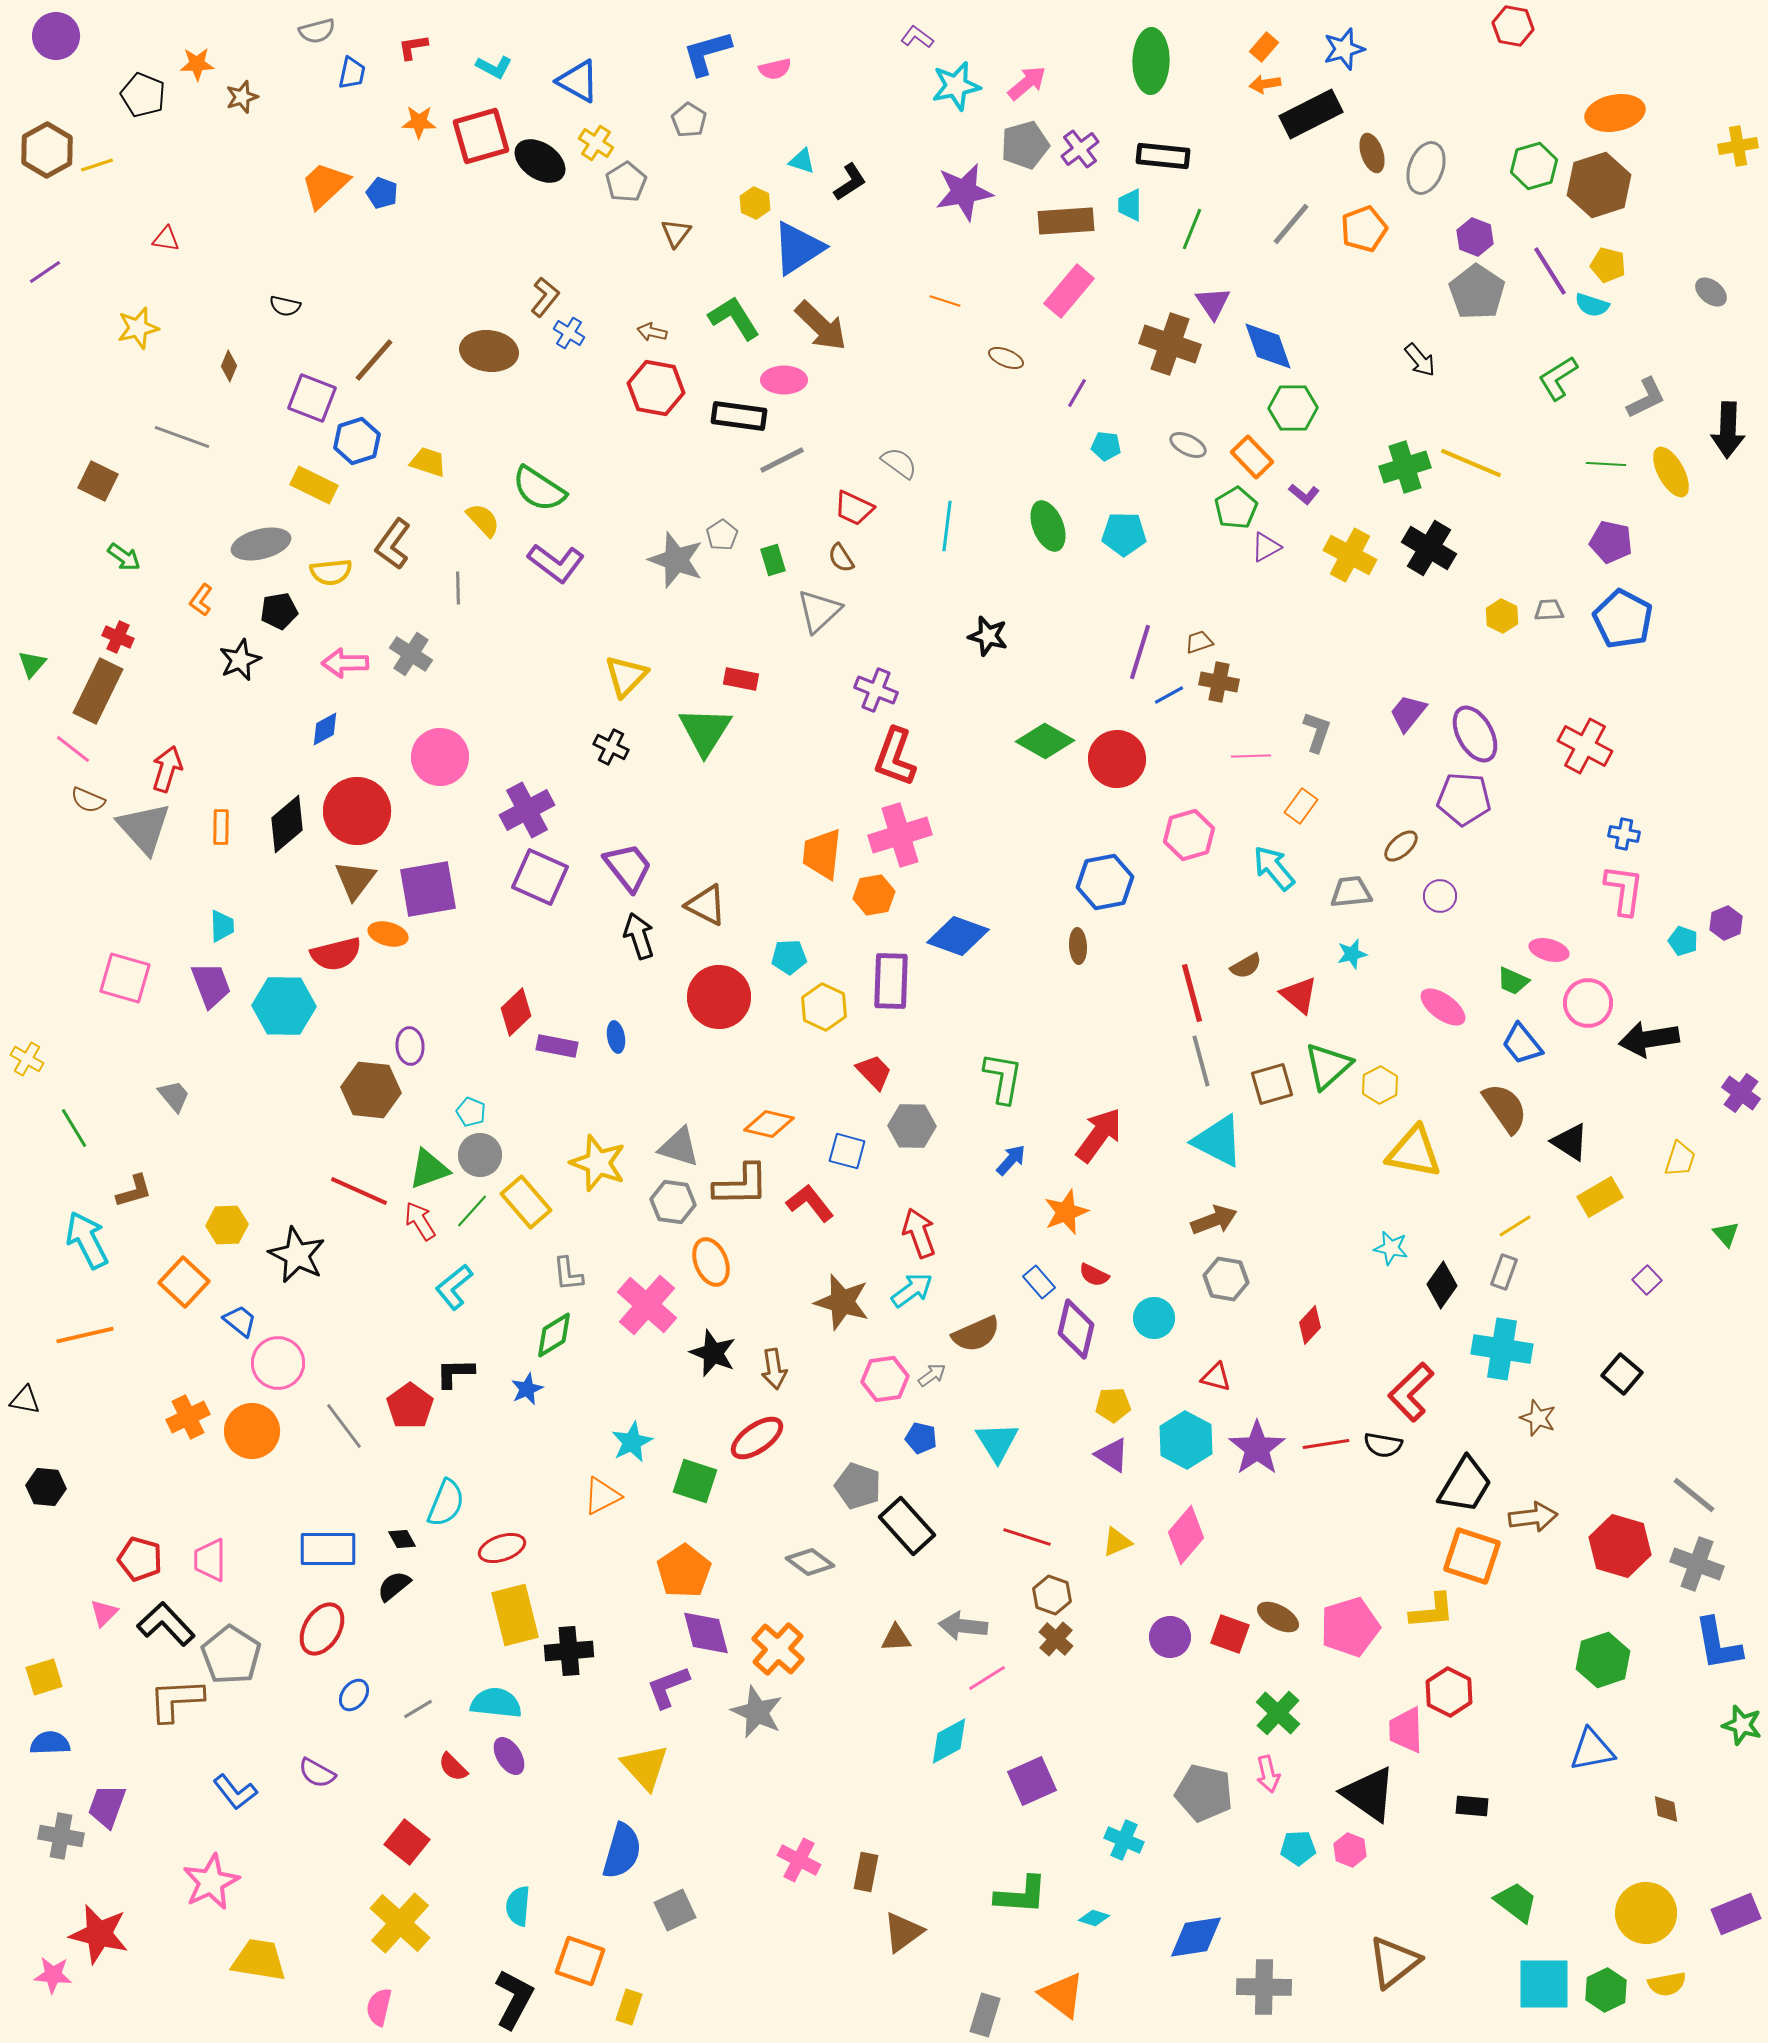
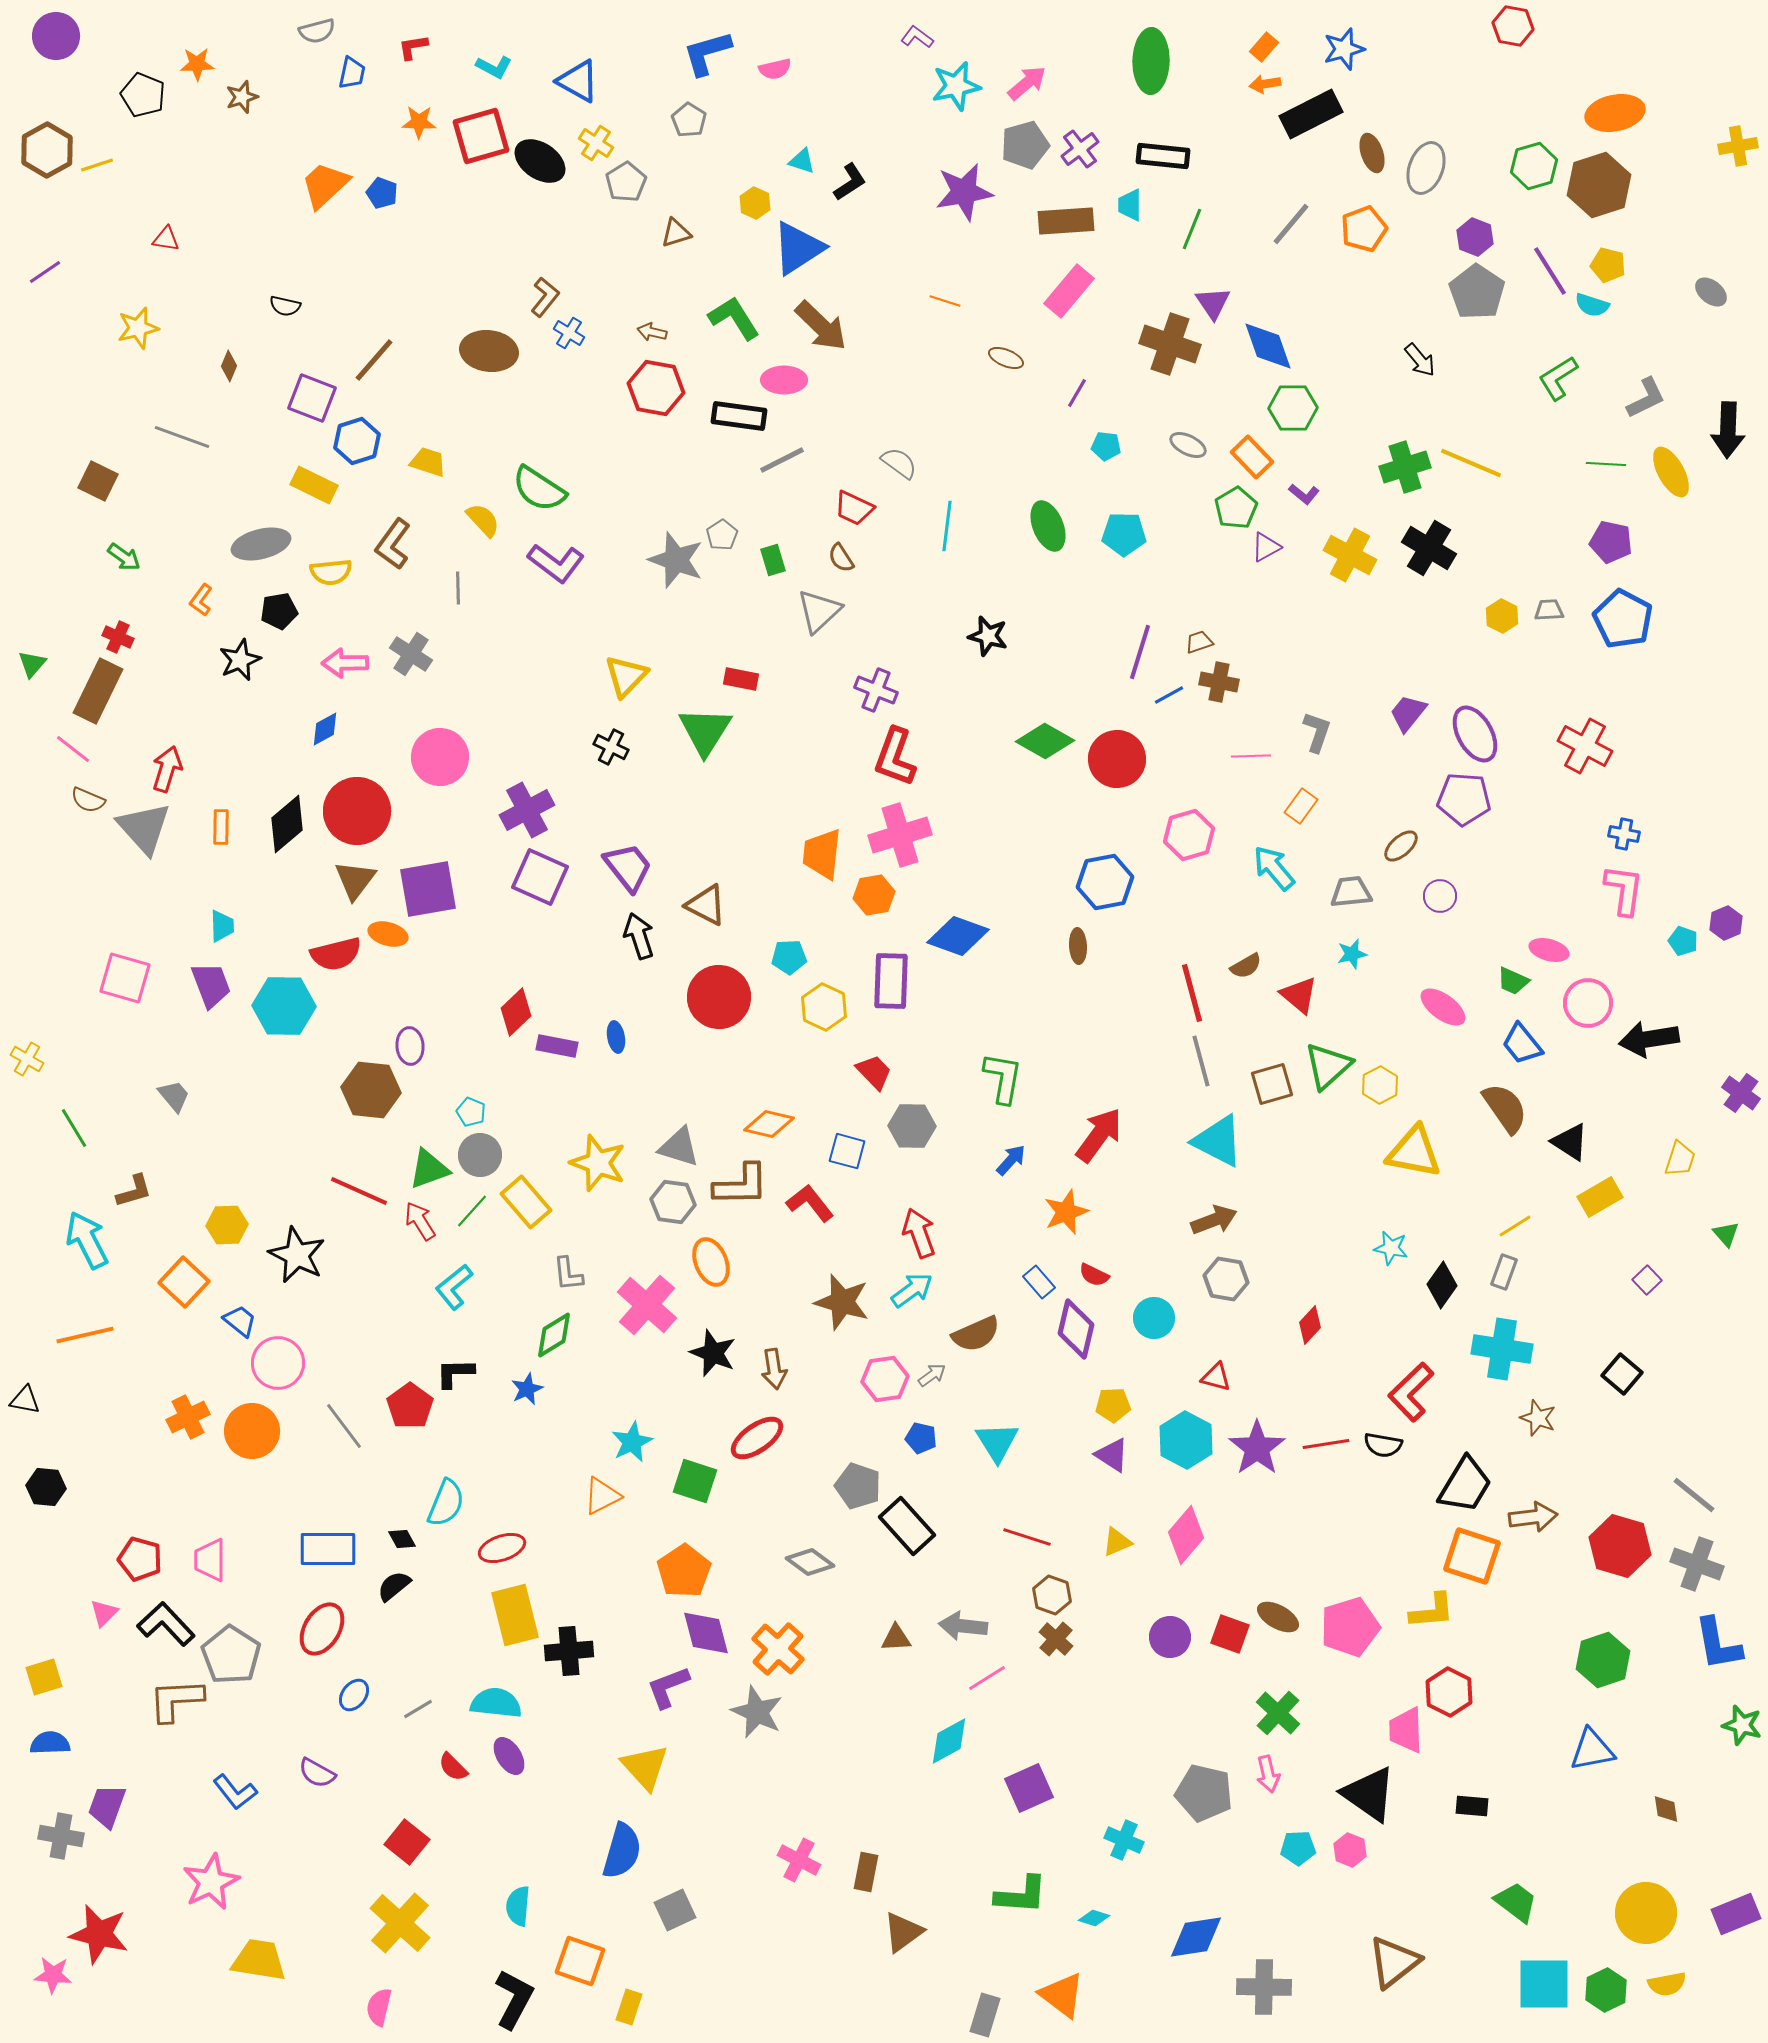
brown triangle at (676, 233): rotated 36 degrees clockwise
purple square at (1032, 1781): moved 3 px left, 7 px down
